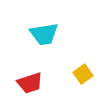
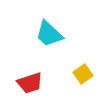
cyan trapezoid: moved 5 px right; rotated 52 degrees clockwise
